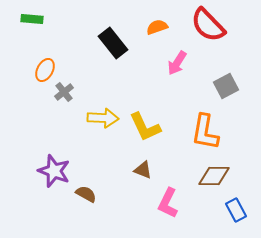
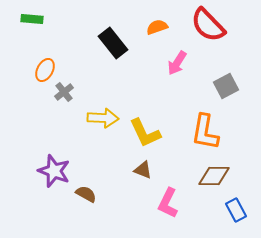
yellow L-shape: moved 6 px down
